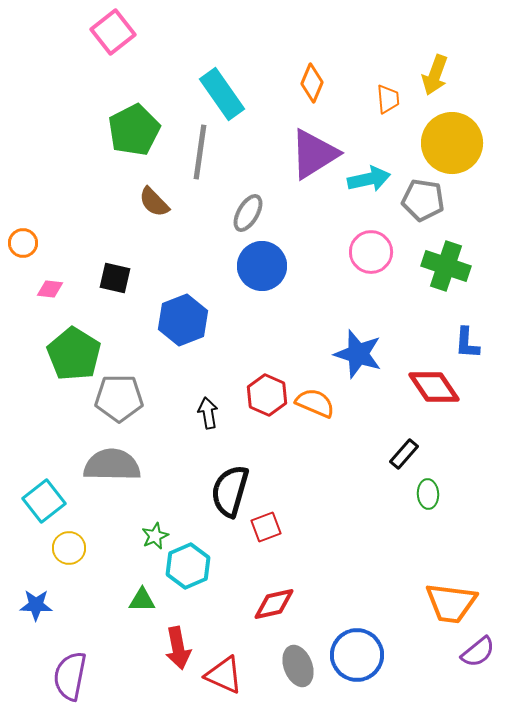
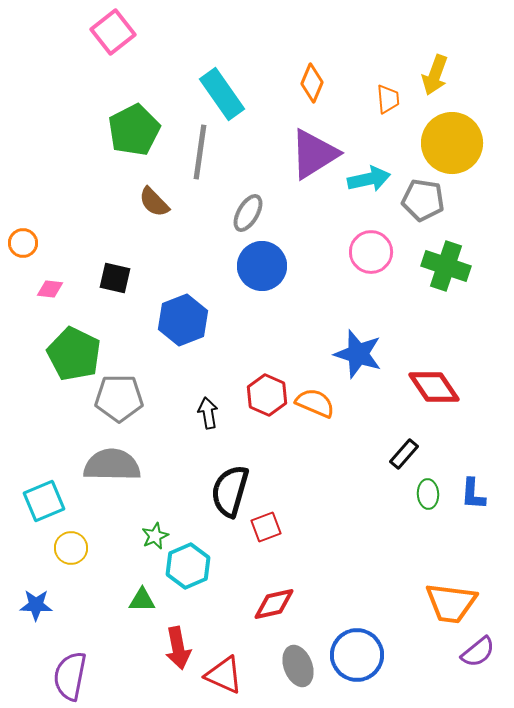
blue L-shape at (467, 343): moved 6 px right, 151 px down
green pentagon at (74, 354): rotated 6 degrees counterclockwise
cyan square at (44, 501): rotated 15 degrees clockwise
yellow circle at (69, 548): moved 2 px right
